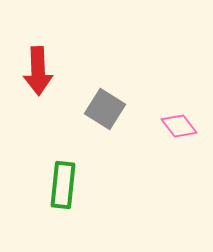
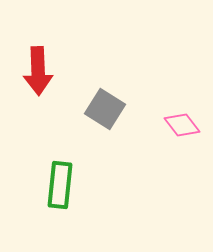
pink diamond: moved 3 px right, 1 px up
green rectangle: moved 3 px left
